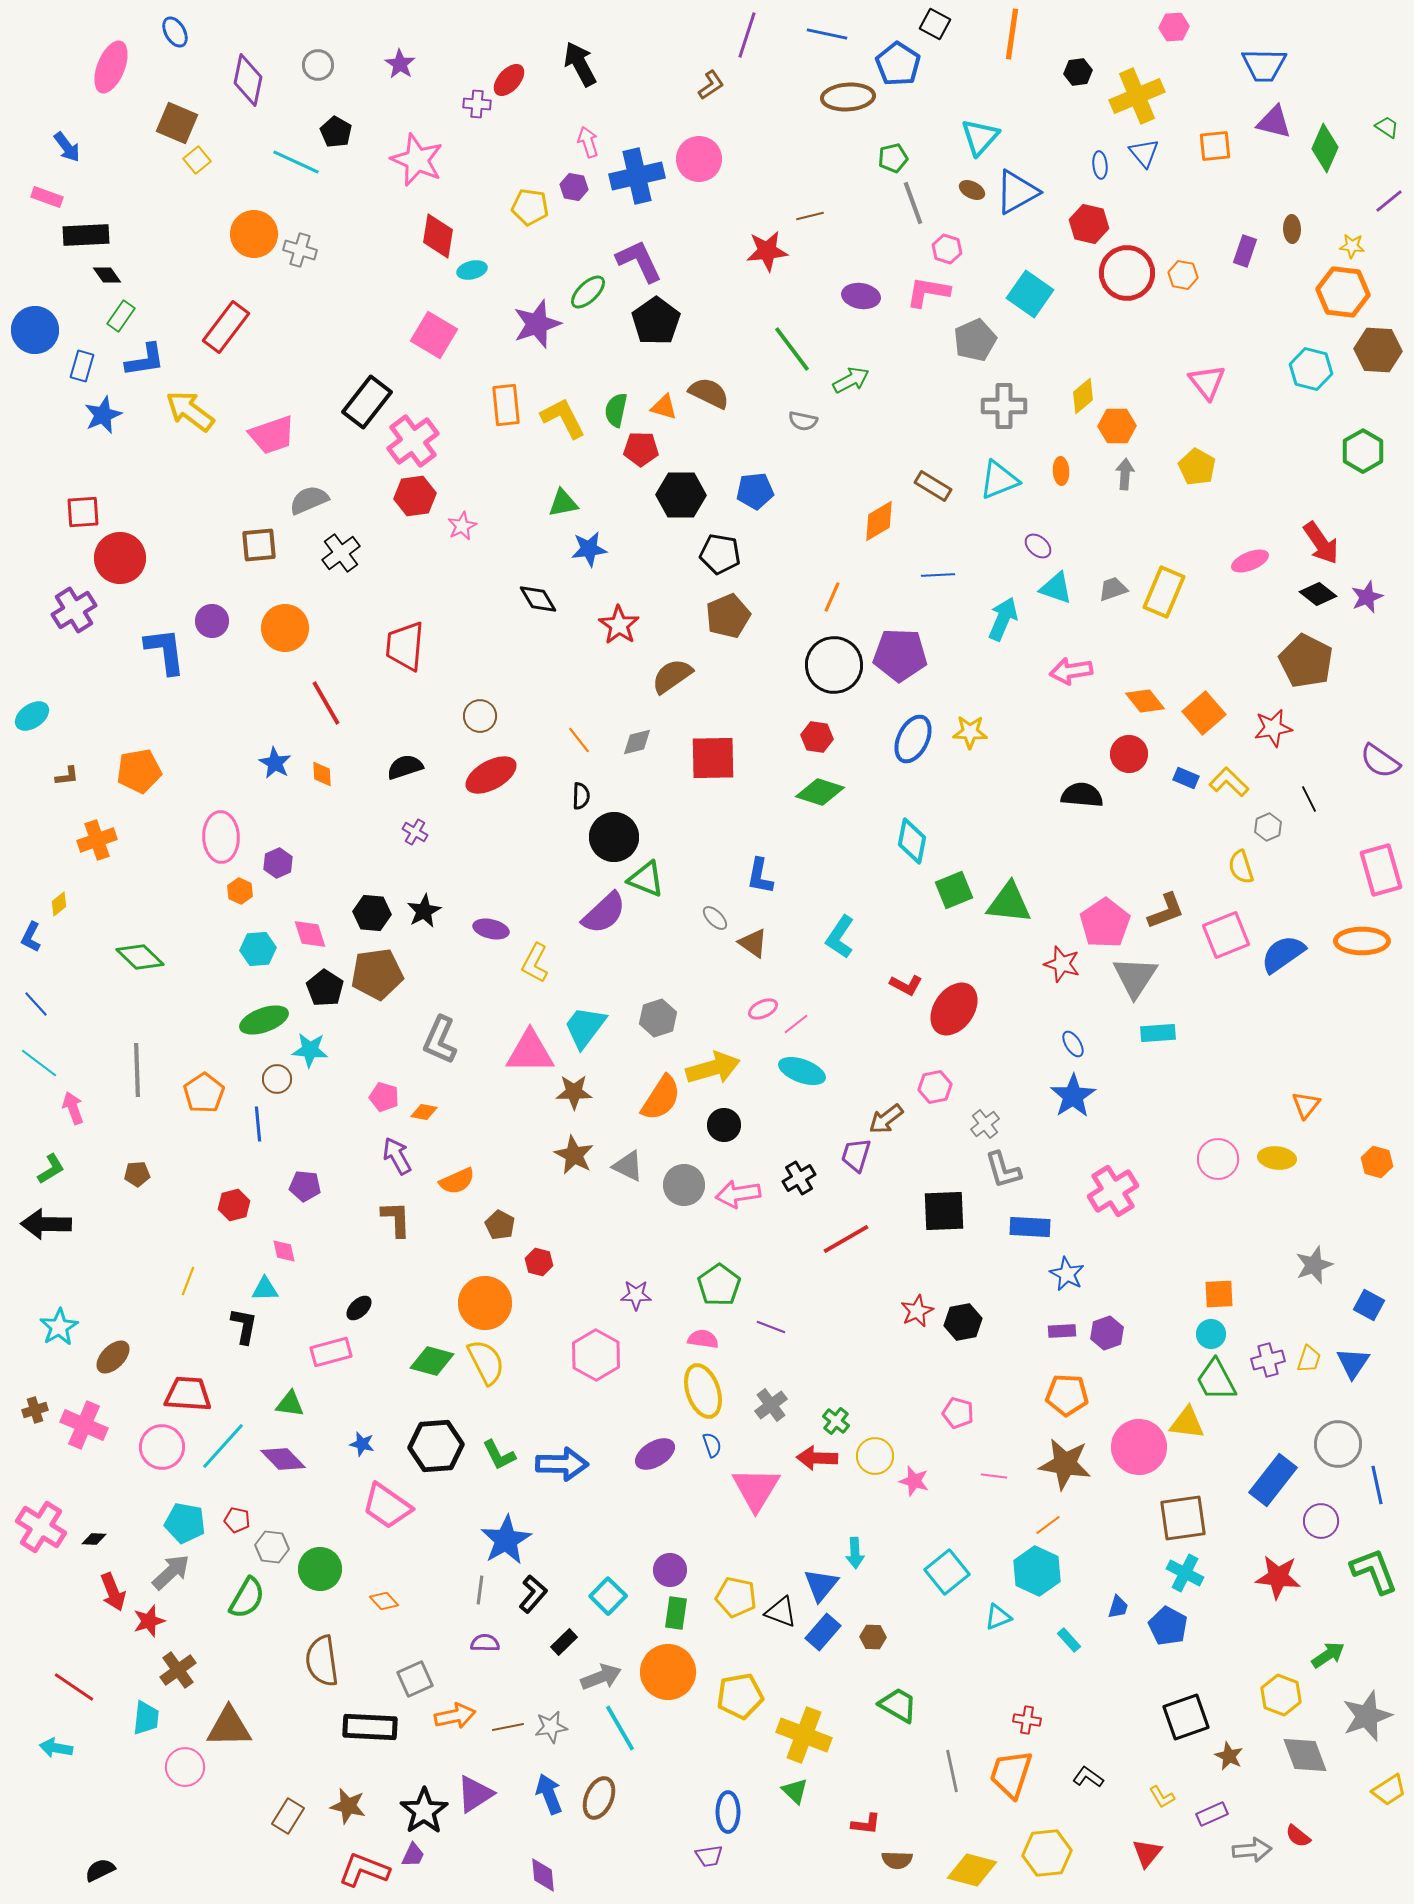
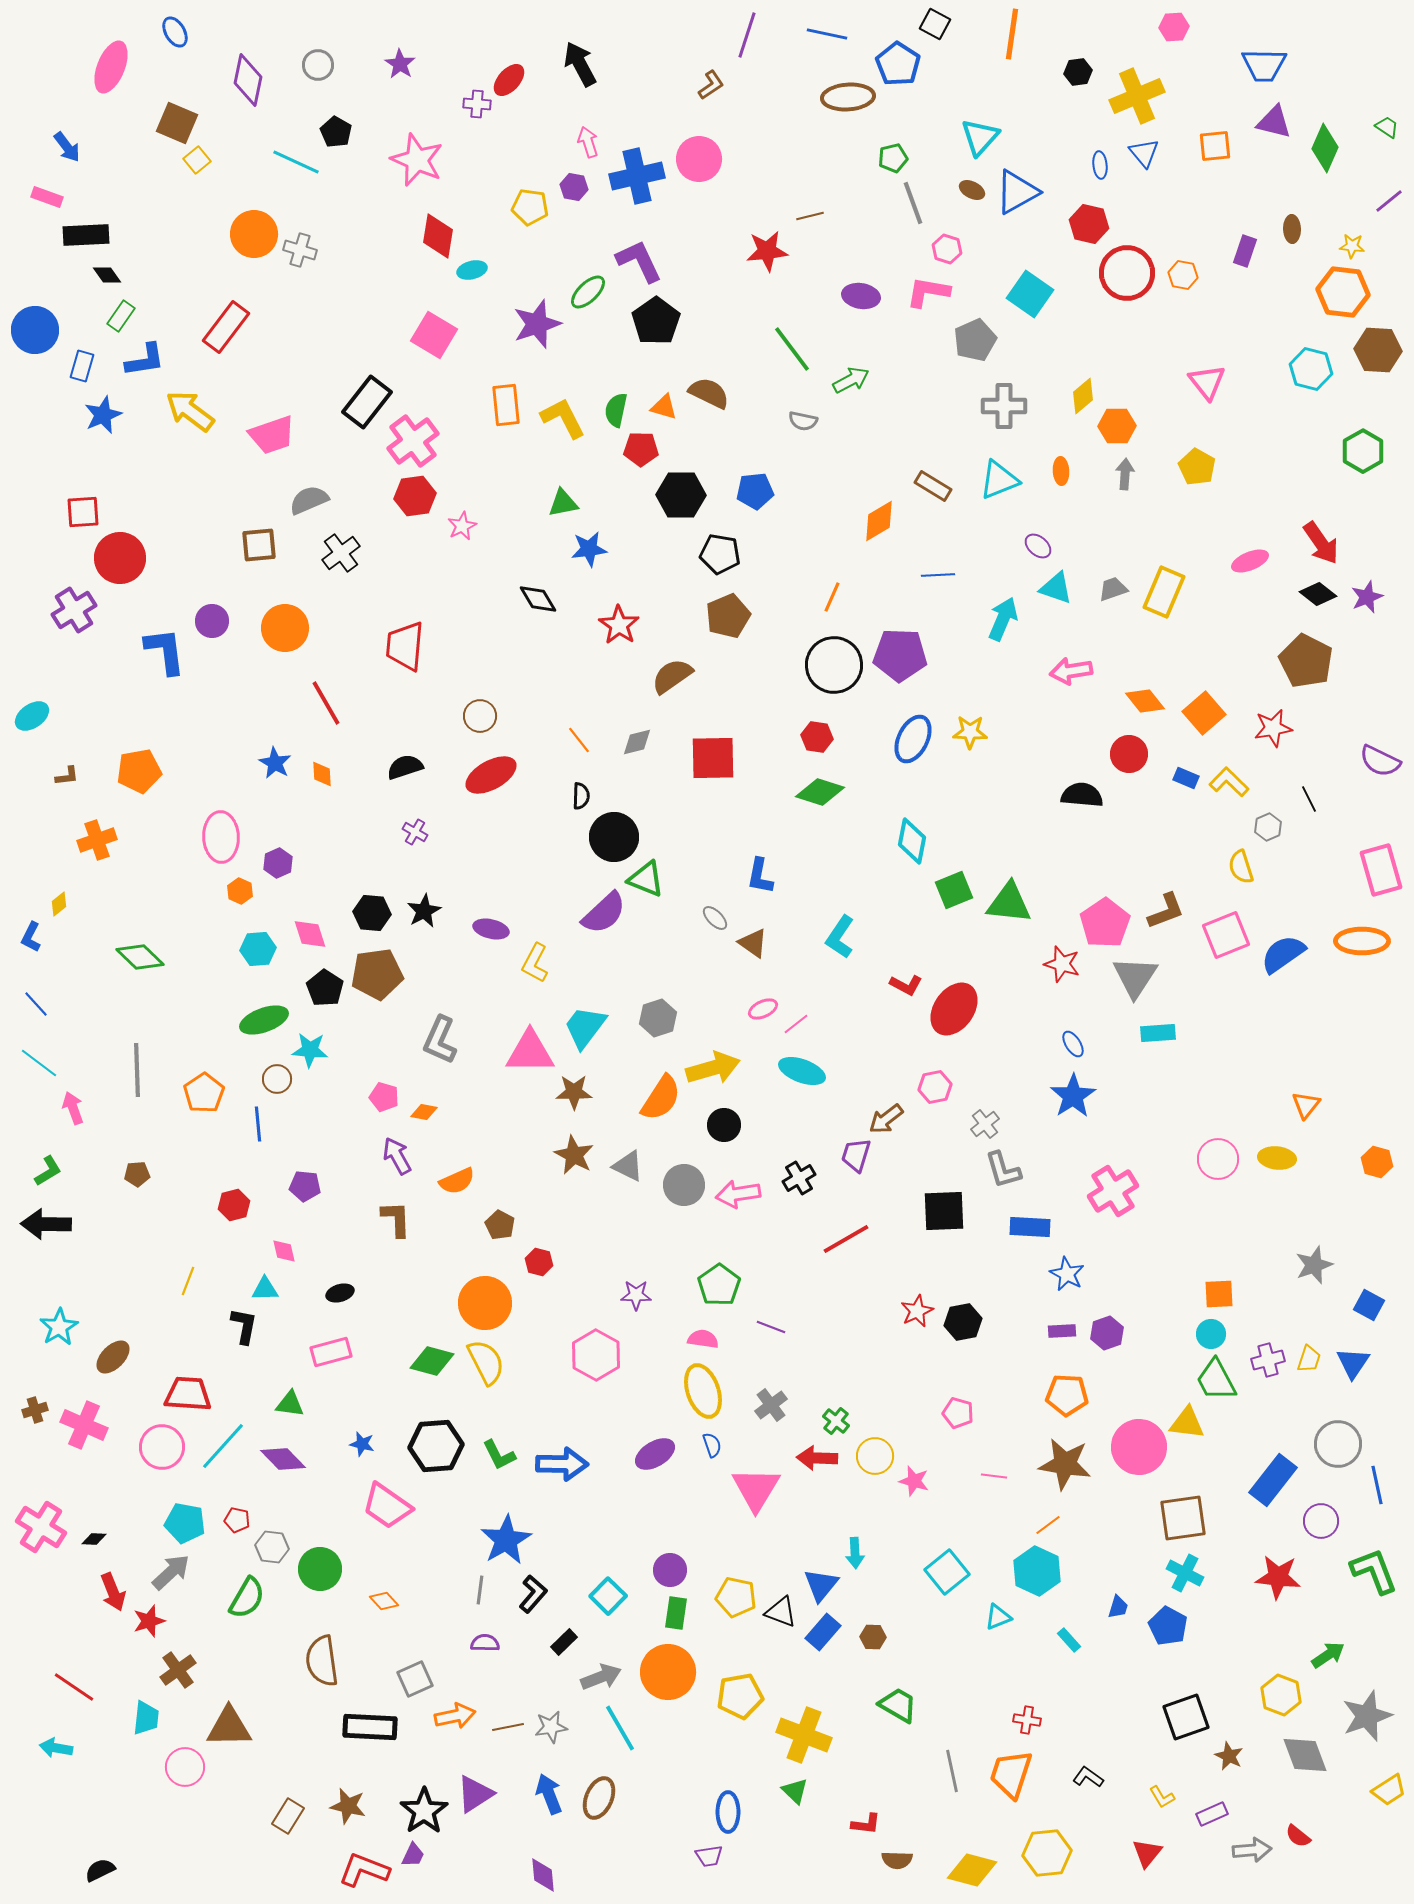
purple semicircle at (1380, 761): rotated 9 degrees counterclockwise
green L-shape at (51, 1169): moved 3 px left, 2 px down
black ellipse at (359, 1308): moved 19 px left, 15 px up; rotated 28 degrees clockwise
